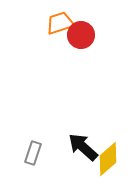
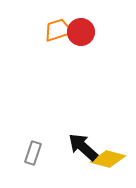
orange trapezoid: moved 2 px left, 7 px down
red circle: moved 3 px up
yellow diamond: rotated 56 degrees clockwise
